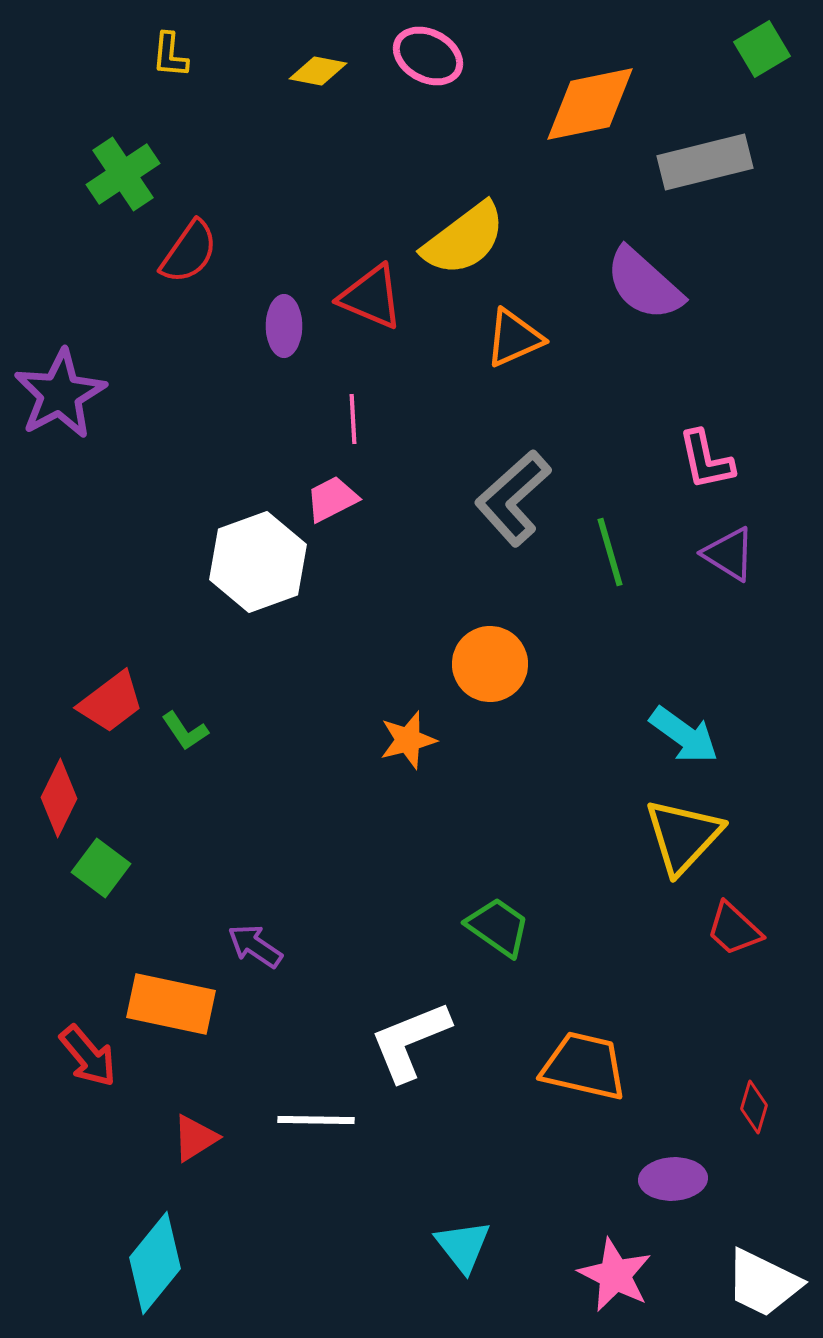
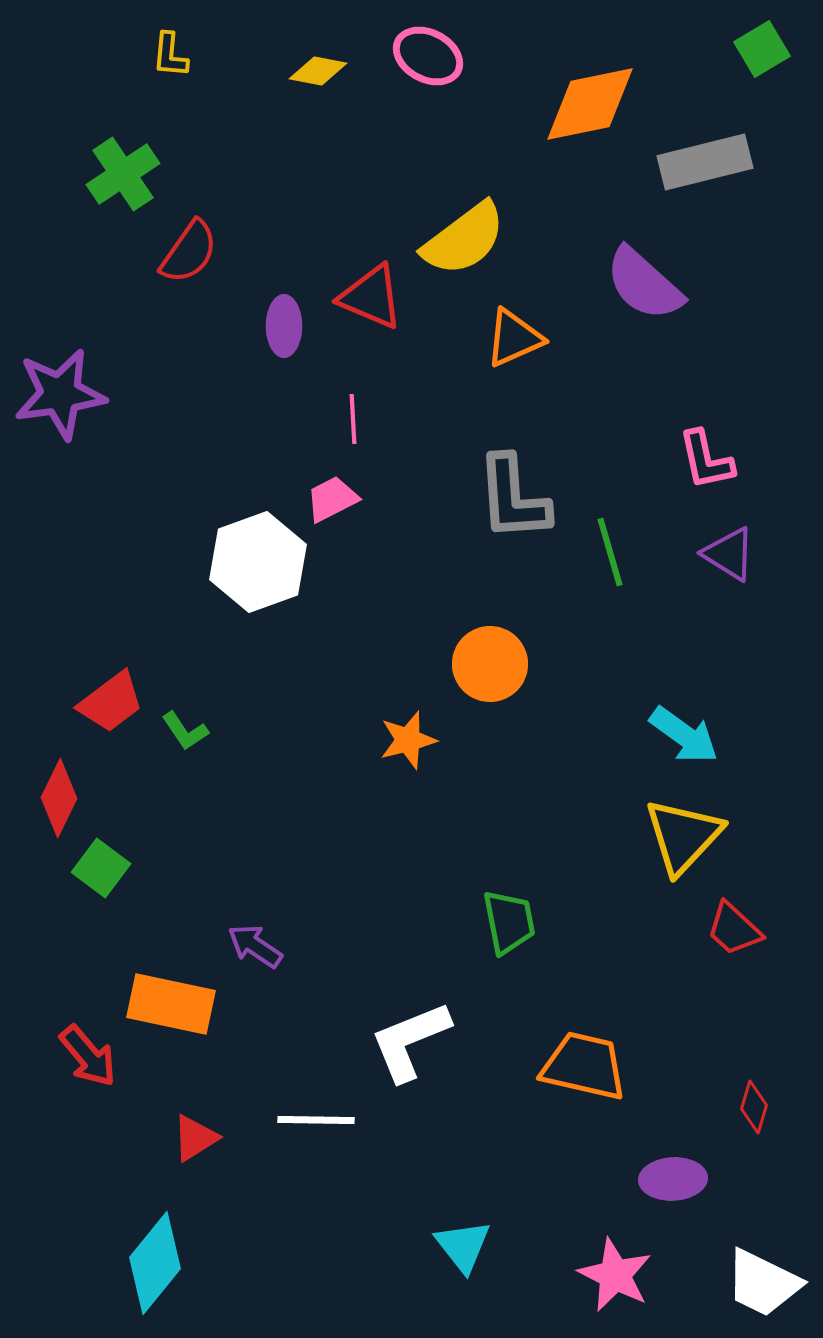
purple star at (60, 394): rotated 20 degrees clockwise
gray L-shape at (513, 498): rotated 52 degrees counterclockwise
green trapezoid at (498, 927): moved 11 px right, 5 px up; rotated 44 degrees clockwise
